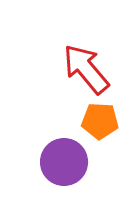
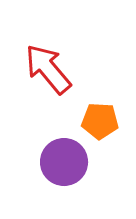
red arrow: moved 38 px left
